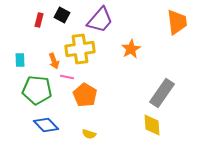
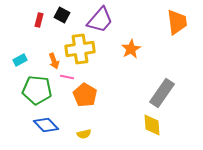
cyan rectangle: rotated 64 degrees clockwise
yellow semicircle: moved 5 px left; rotated 32 degrees counterclockwise
